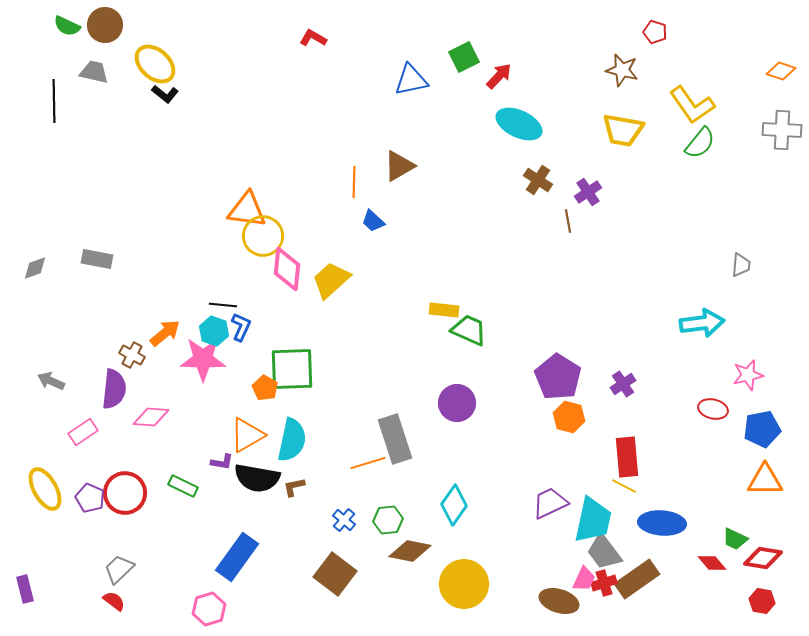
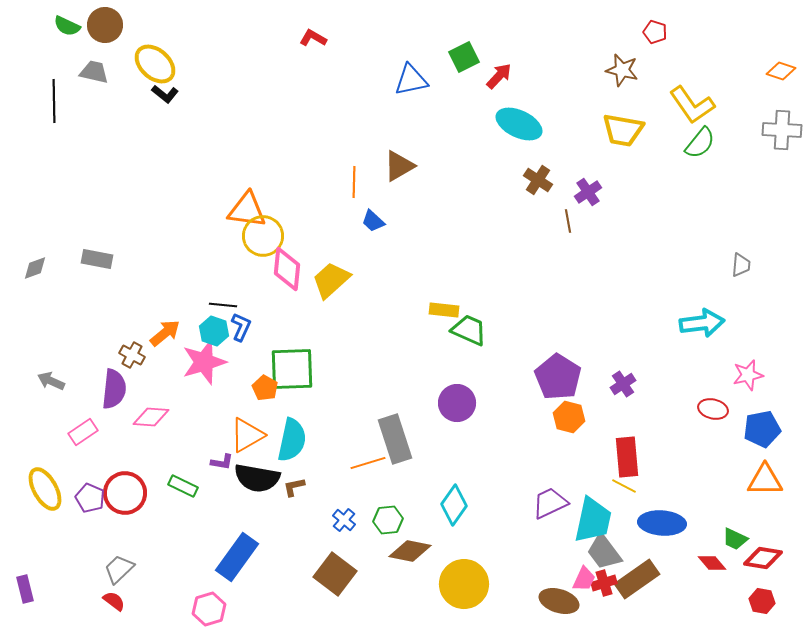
pink star at (203, 359): moved 1 px right, 3 px down; rotated 18 degrees counterclockwise
